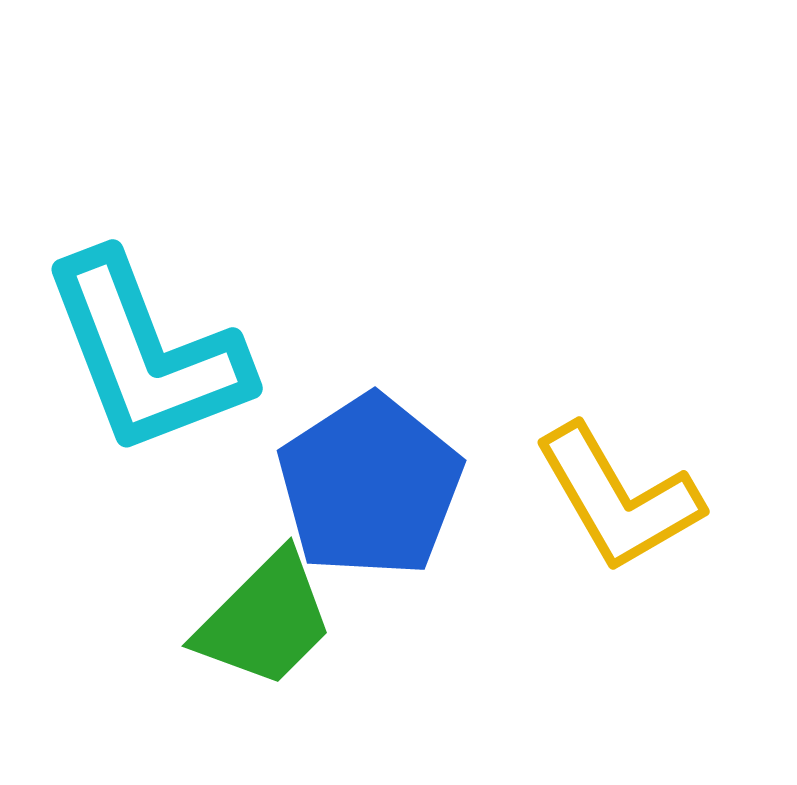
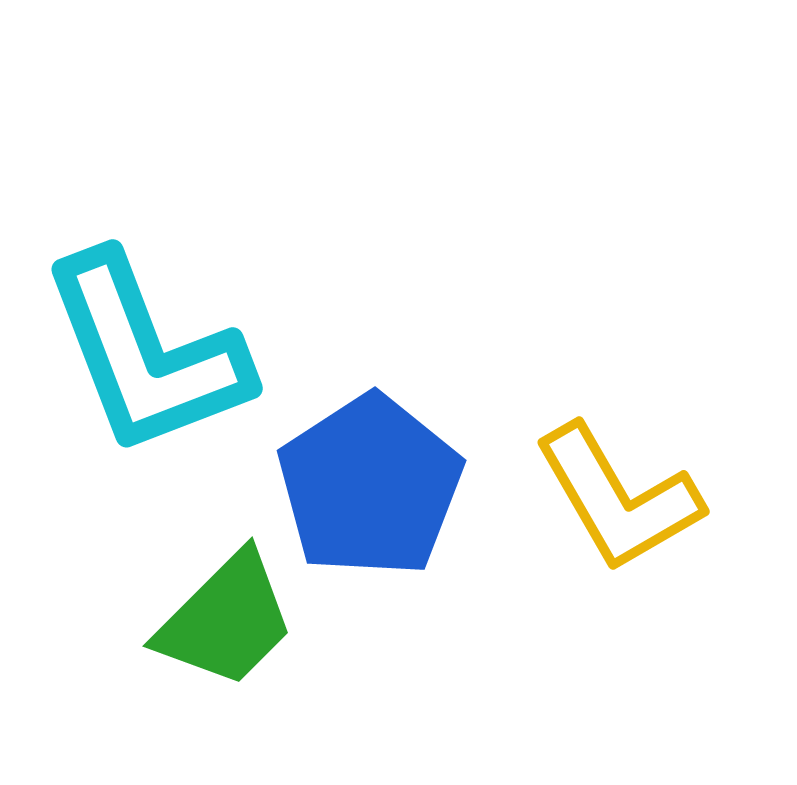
green trapezoid: moved 39 px left
